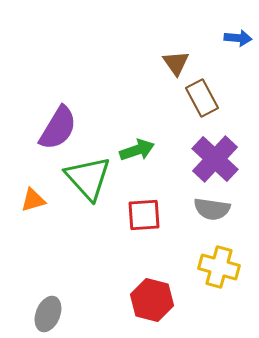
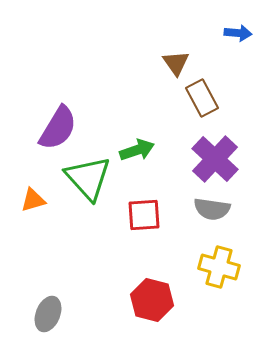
blue arrow: moved 5 px up
